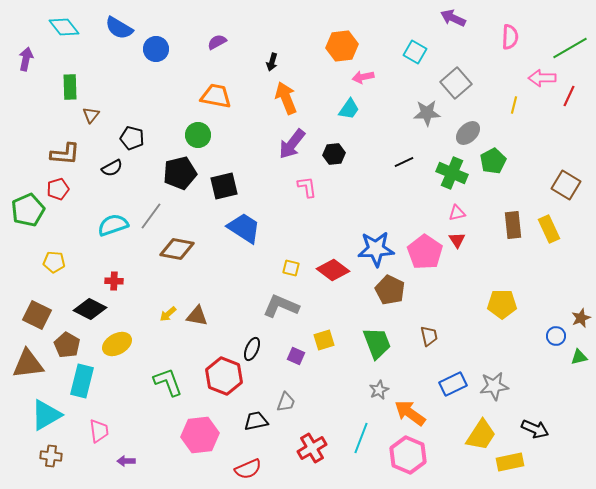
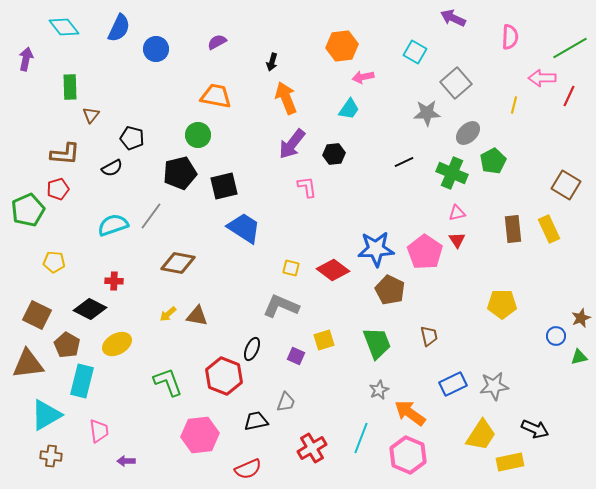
blue semicircle at (119, 28): rotated 96 degrees counterclockwise
brown rectangle at (513, 225): moved 4 px down
brown diamond at (177, 249): moved 1 px right, 14 px down
